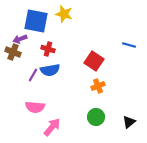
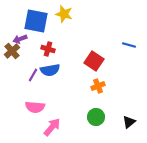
brown cross: moved 1 px left, 1 px up; rotated 28 degrees clockwise
